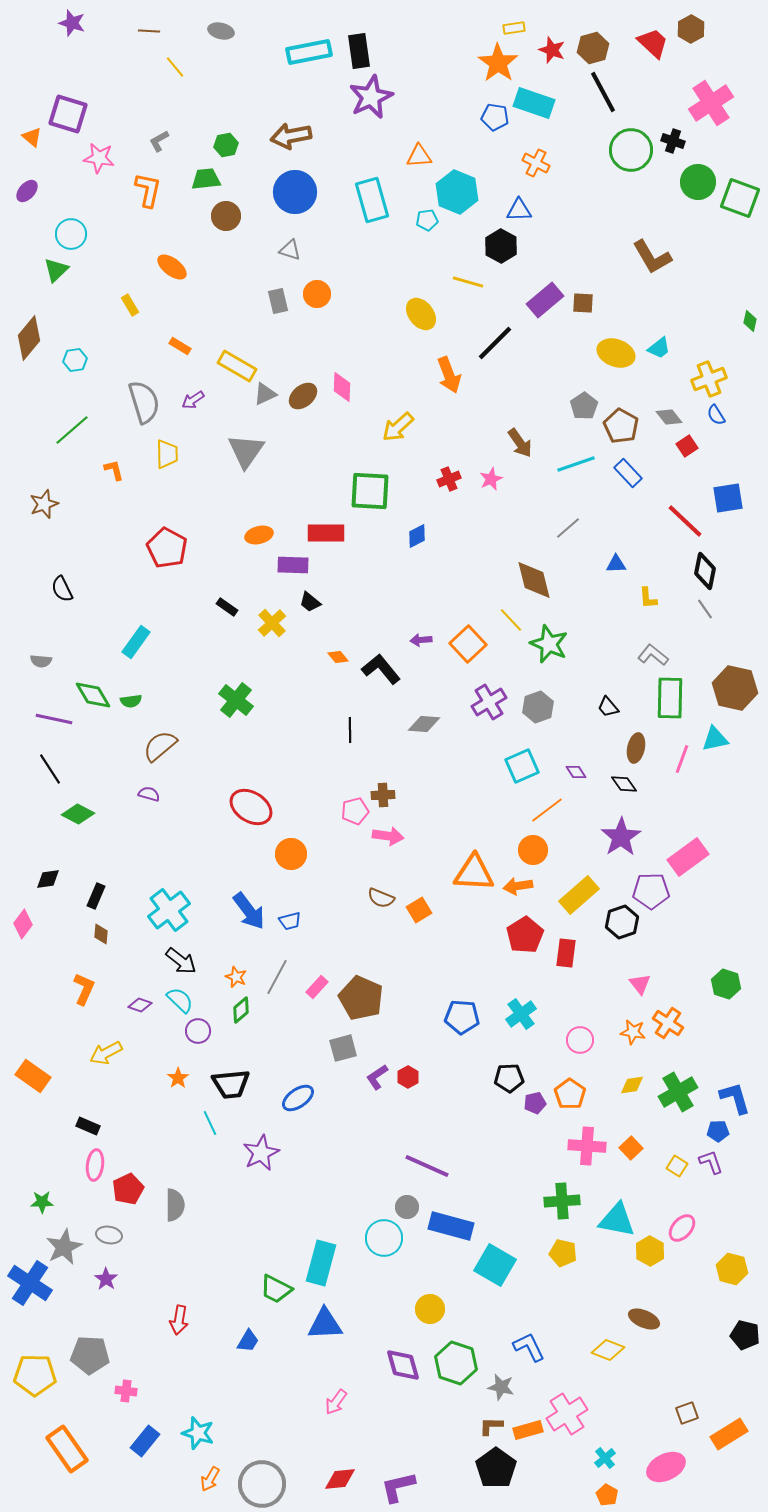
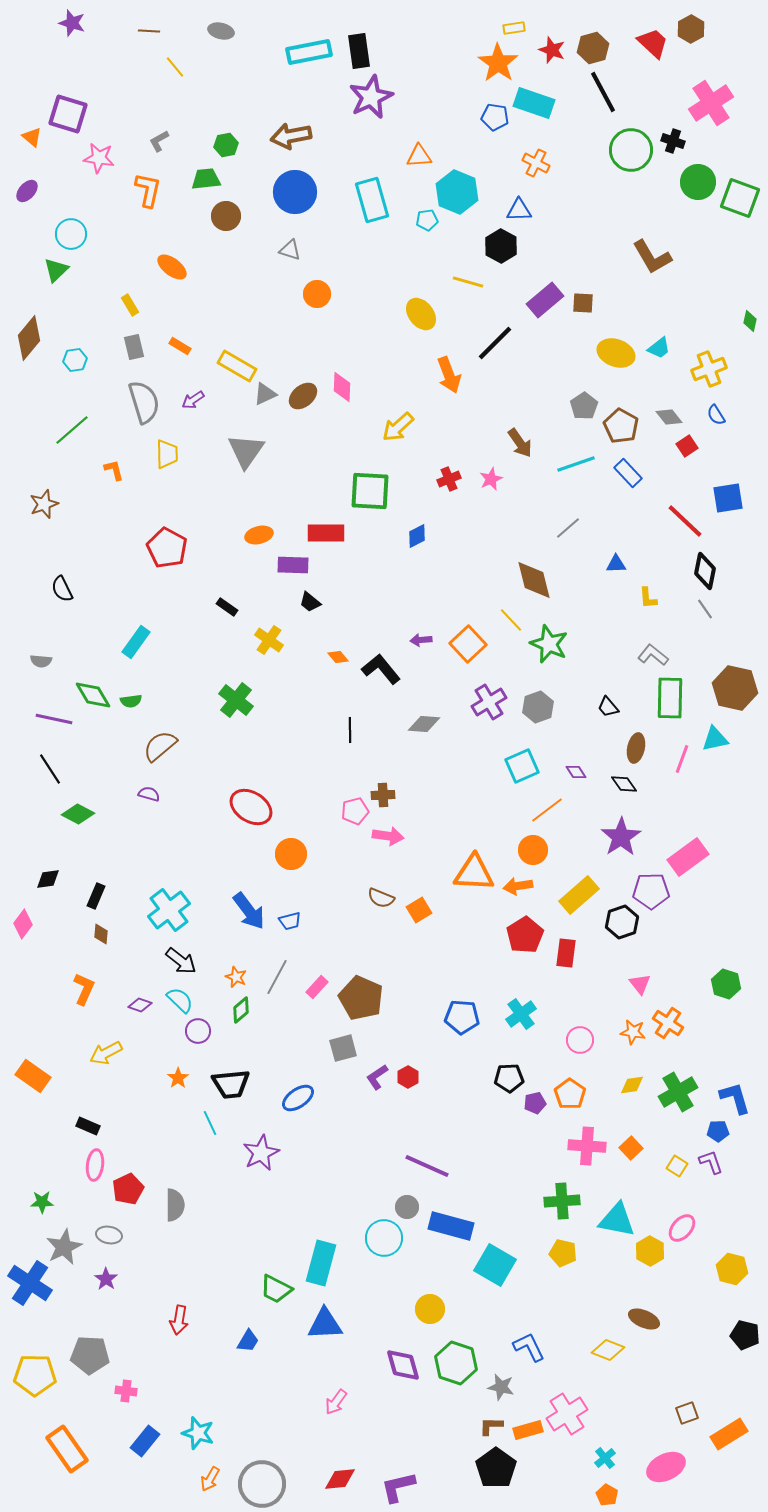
gray rectangle at (278, 301): moved 144 px left, 46 px down
yellow cross at (709, 379): moved 10 px up
yellow cross at (272, 623): moved 3 px left, 17 px down; rotated 12 degrees counterclockwise
